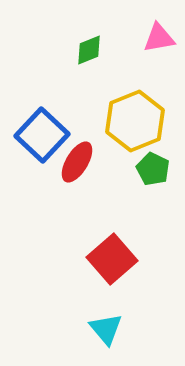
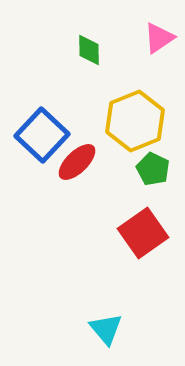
pink triangle: rotated 24 degrees counterclockwise
green diamond: rotated 68 degrees counterclockwise
red ellipse: rotated 15 degrees clockwise
red square: moved 31 px right, 26 px up; rotated 6 degrees clockwise
